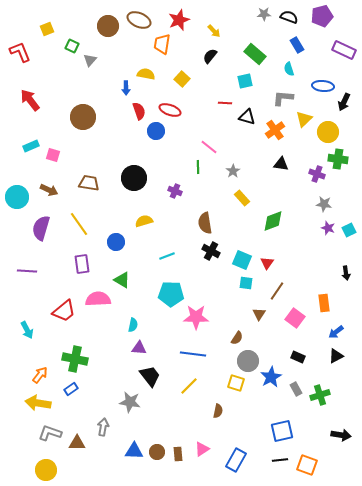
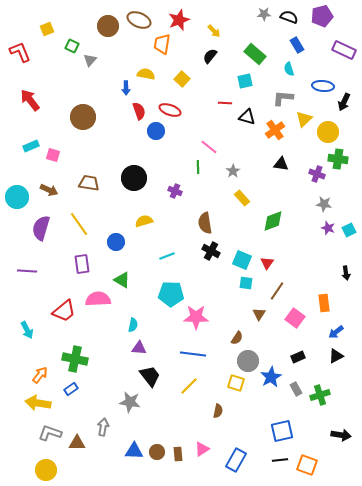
black rectangle at (298, 357): rotated 48 degrees counterclockwise
